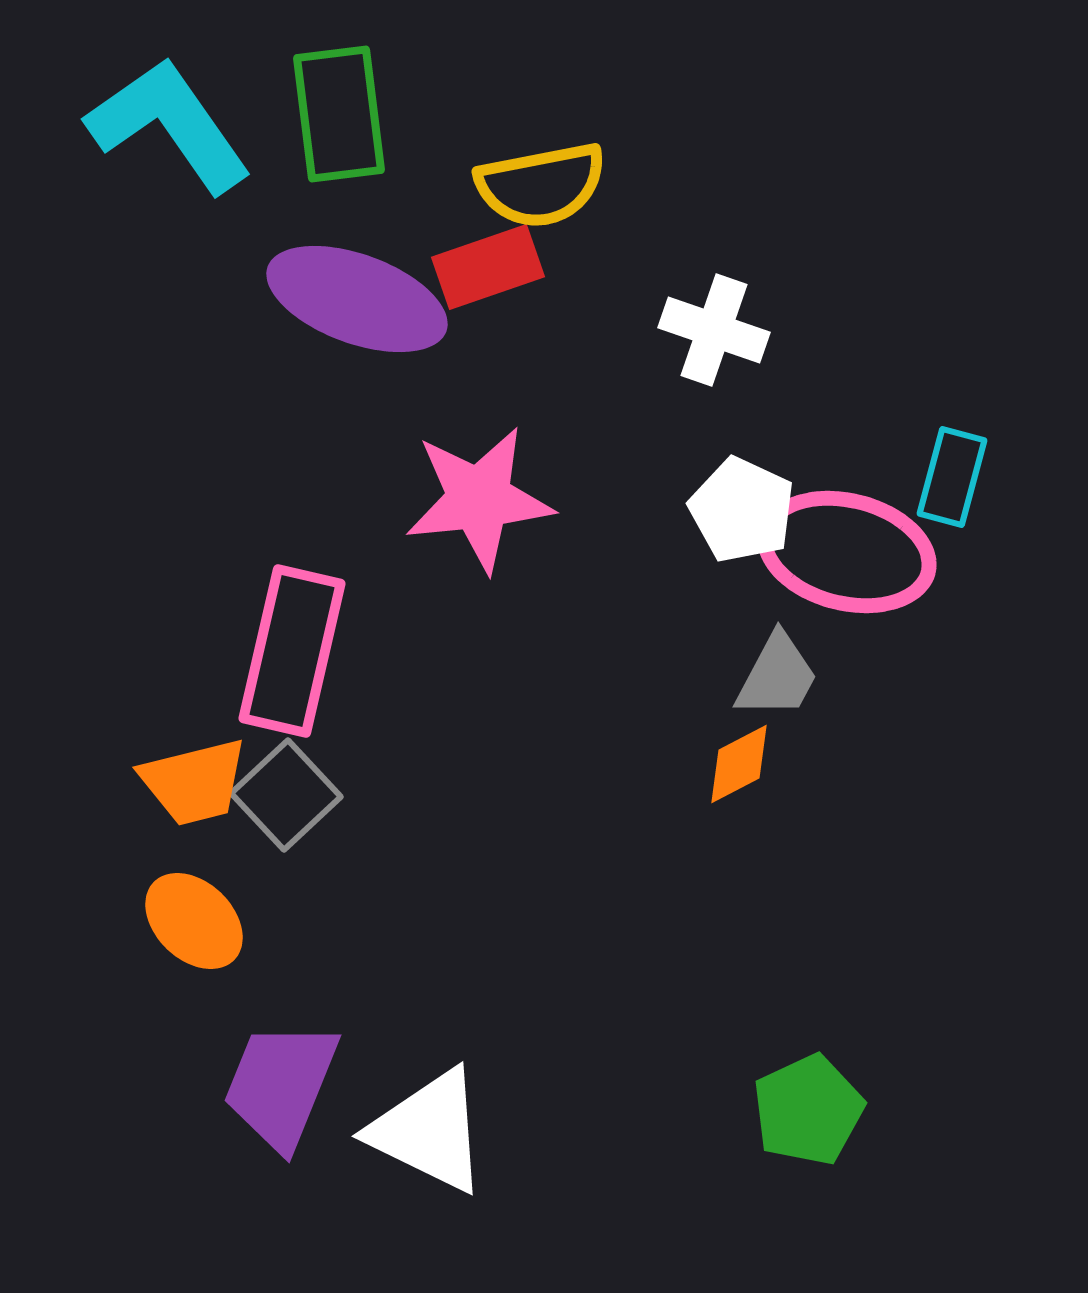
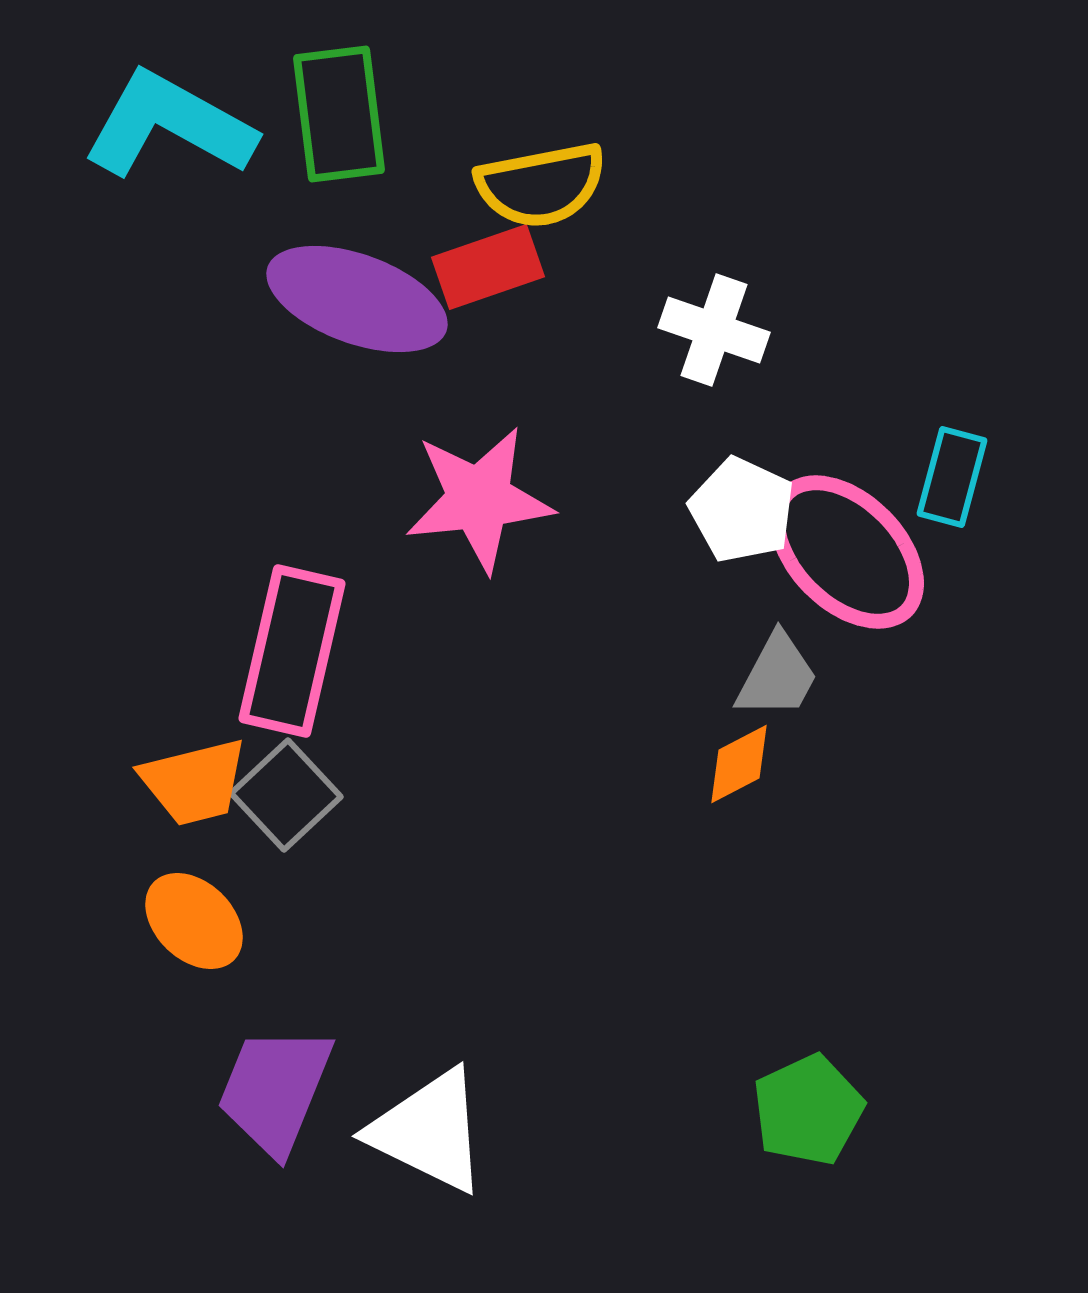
cyan L-shape: rotated 26 degrees counterclockwise
pink ellipse: rotated 31 degrees clockwise
purple trapezoid: moved 6 px left, 5 px down
